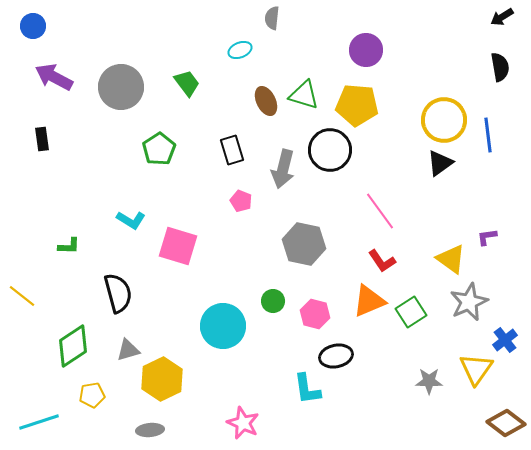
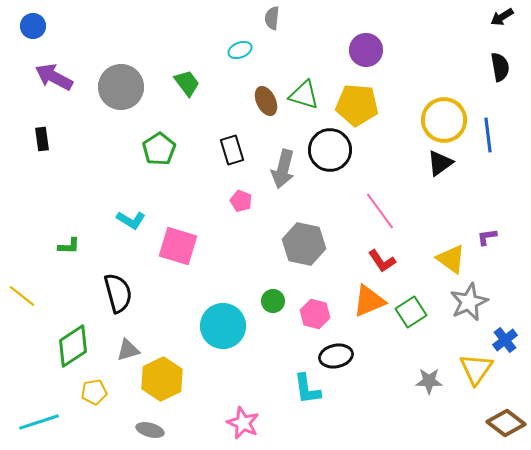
yellow pentagon at (92, 395): moved 2 px right, 3 px up
gray ellipse at (150, 430): rotated 20 degrees clockwise
